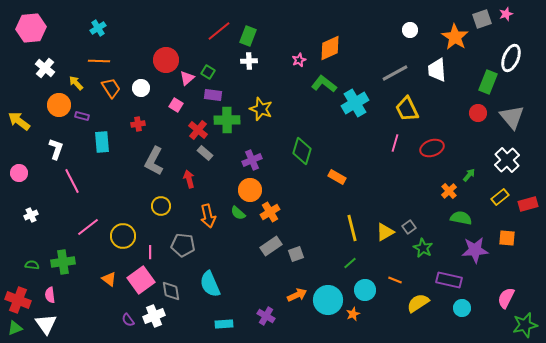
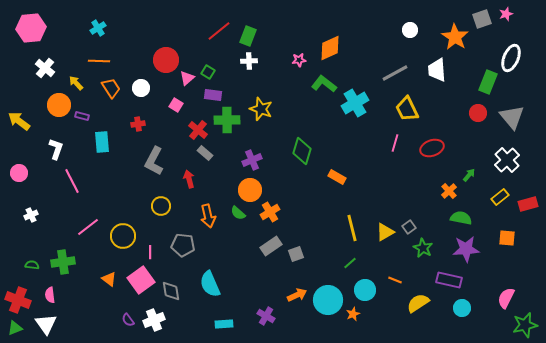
pink star at (299, 60): rotated 16 degrees clockwise
purple star at (475, 250): moved 9 px left, 1 px up
white cross at (154, 316): moved 4 px down
